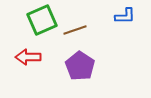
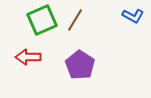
blue L-shape: moved 8 px right; rotated 30 degrees clockwise
brown line: moved 10 px up; rotated 40 degrees counterclockwise
purple pentagon: moved 1 px up
